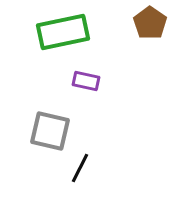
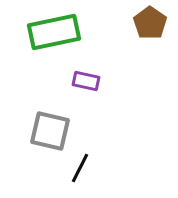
green rectangle: moved 9 px left
